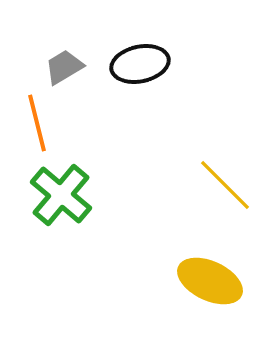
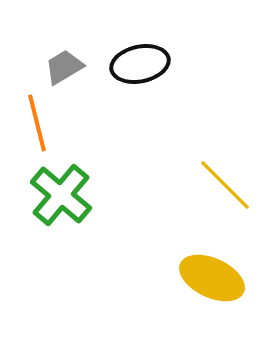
yellow ellipse: moved 2 px right, 3 px up
